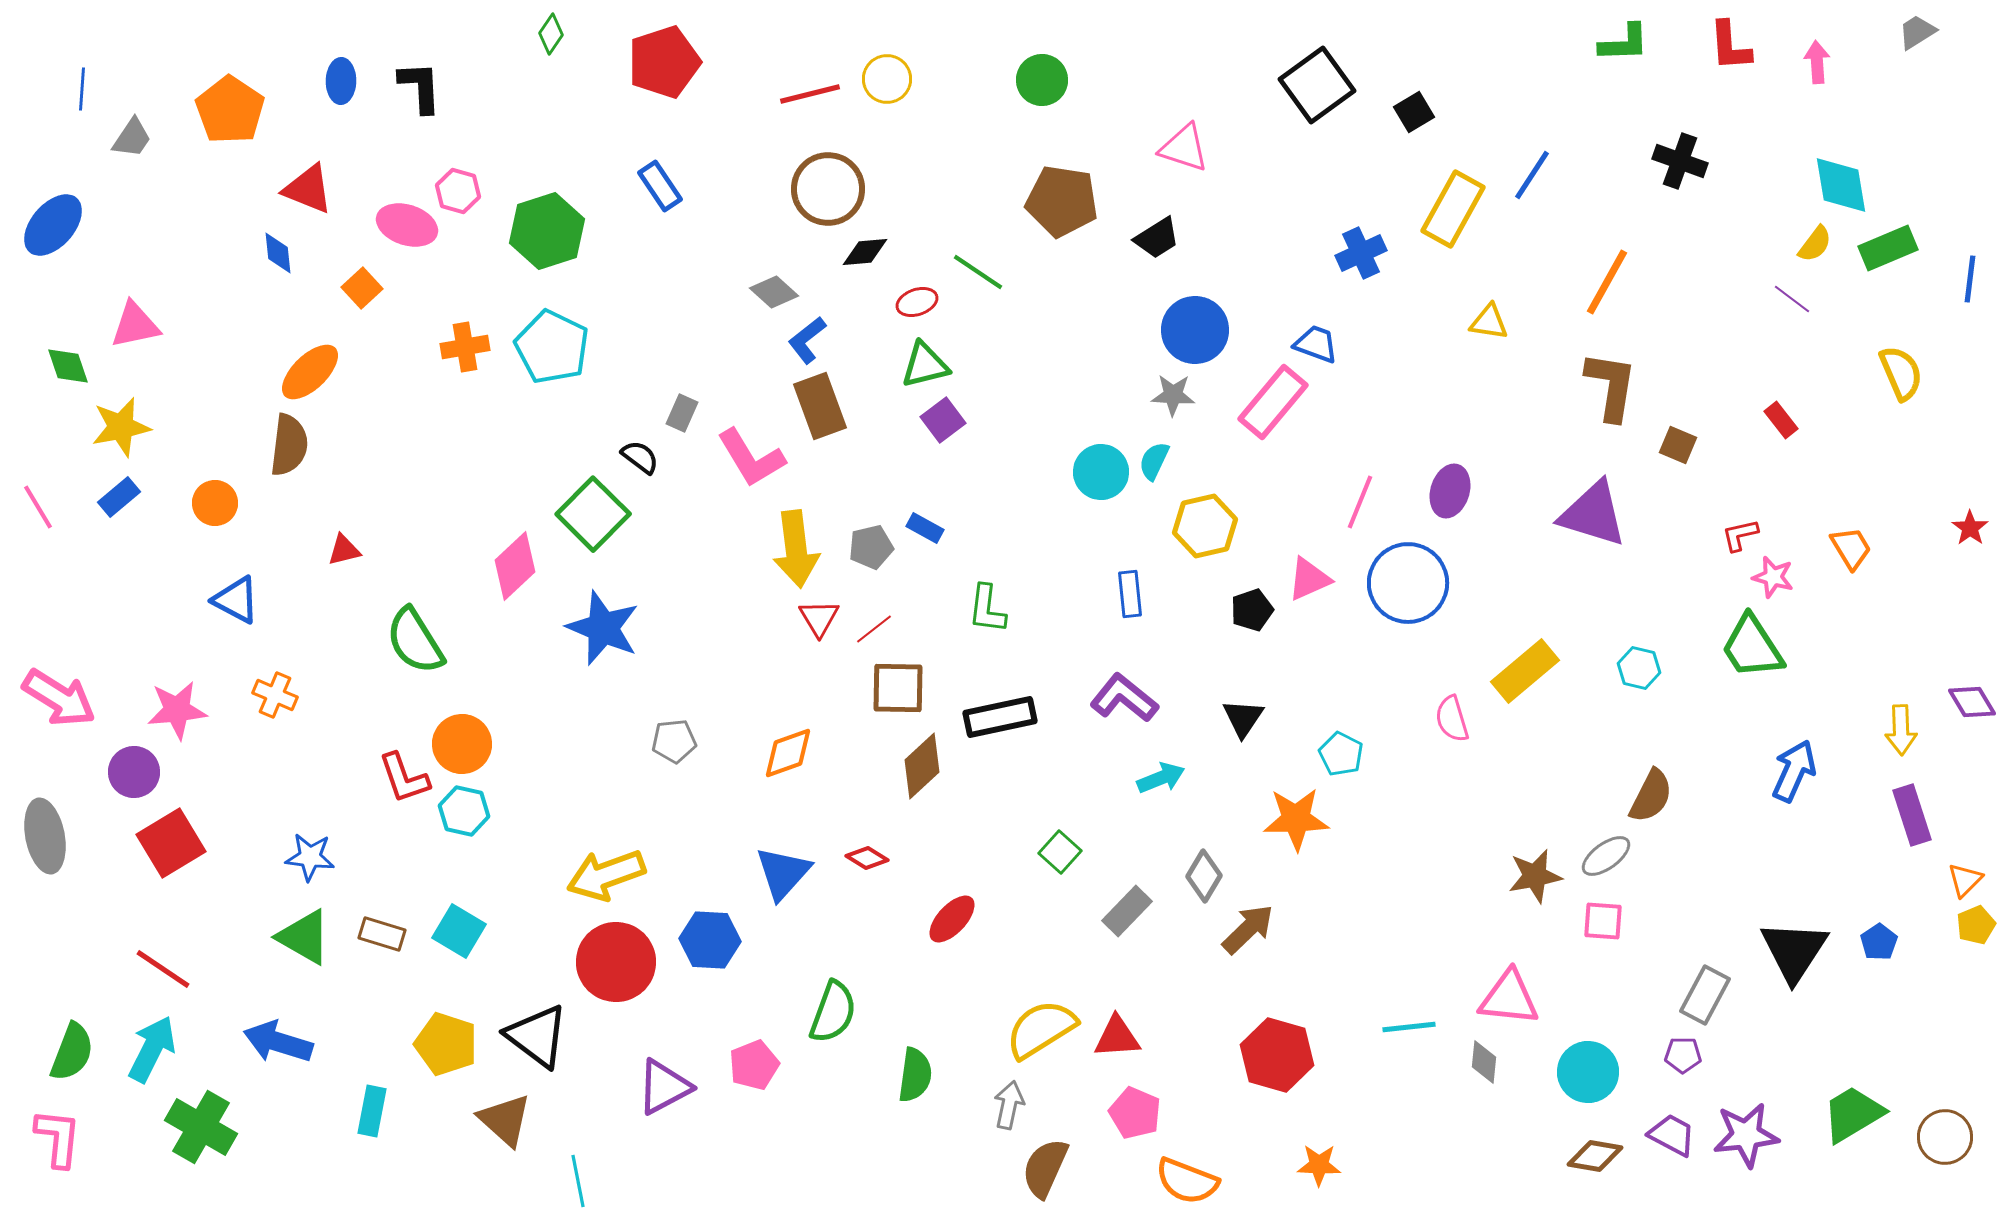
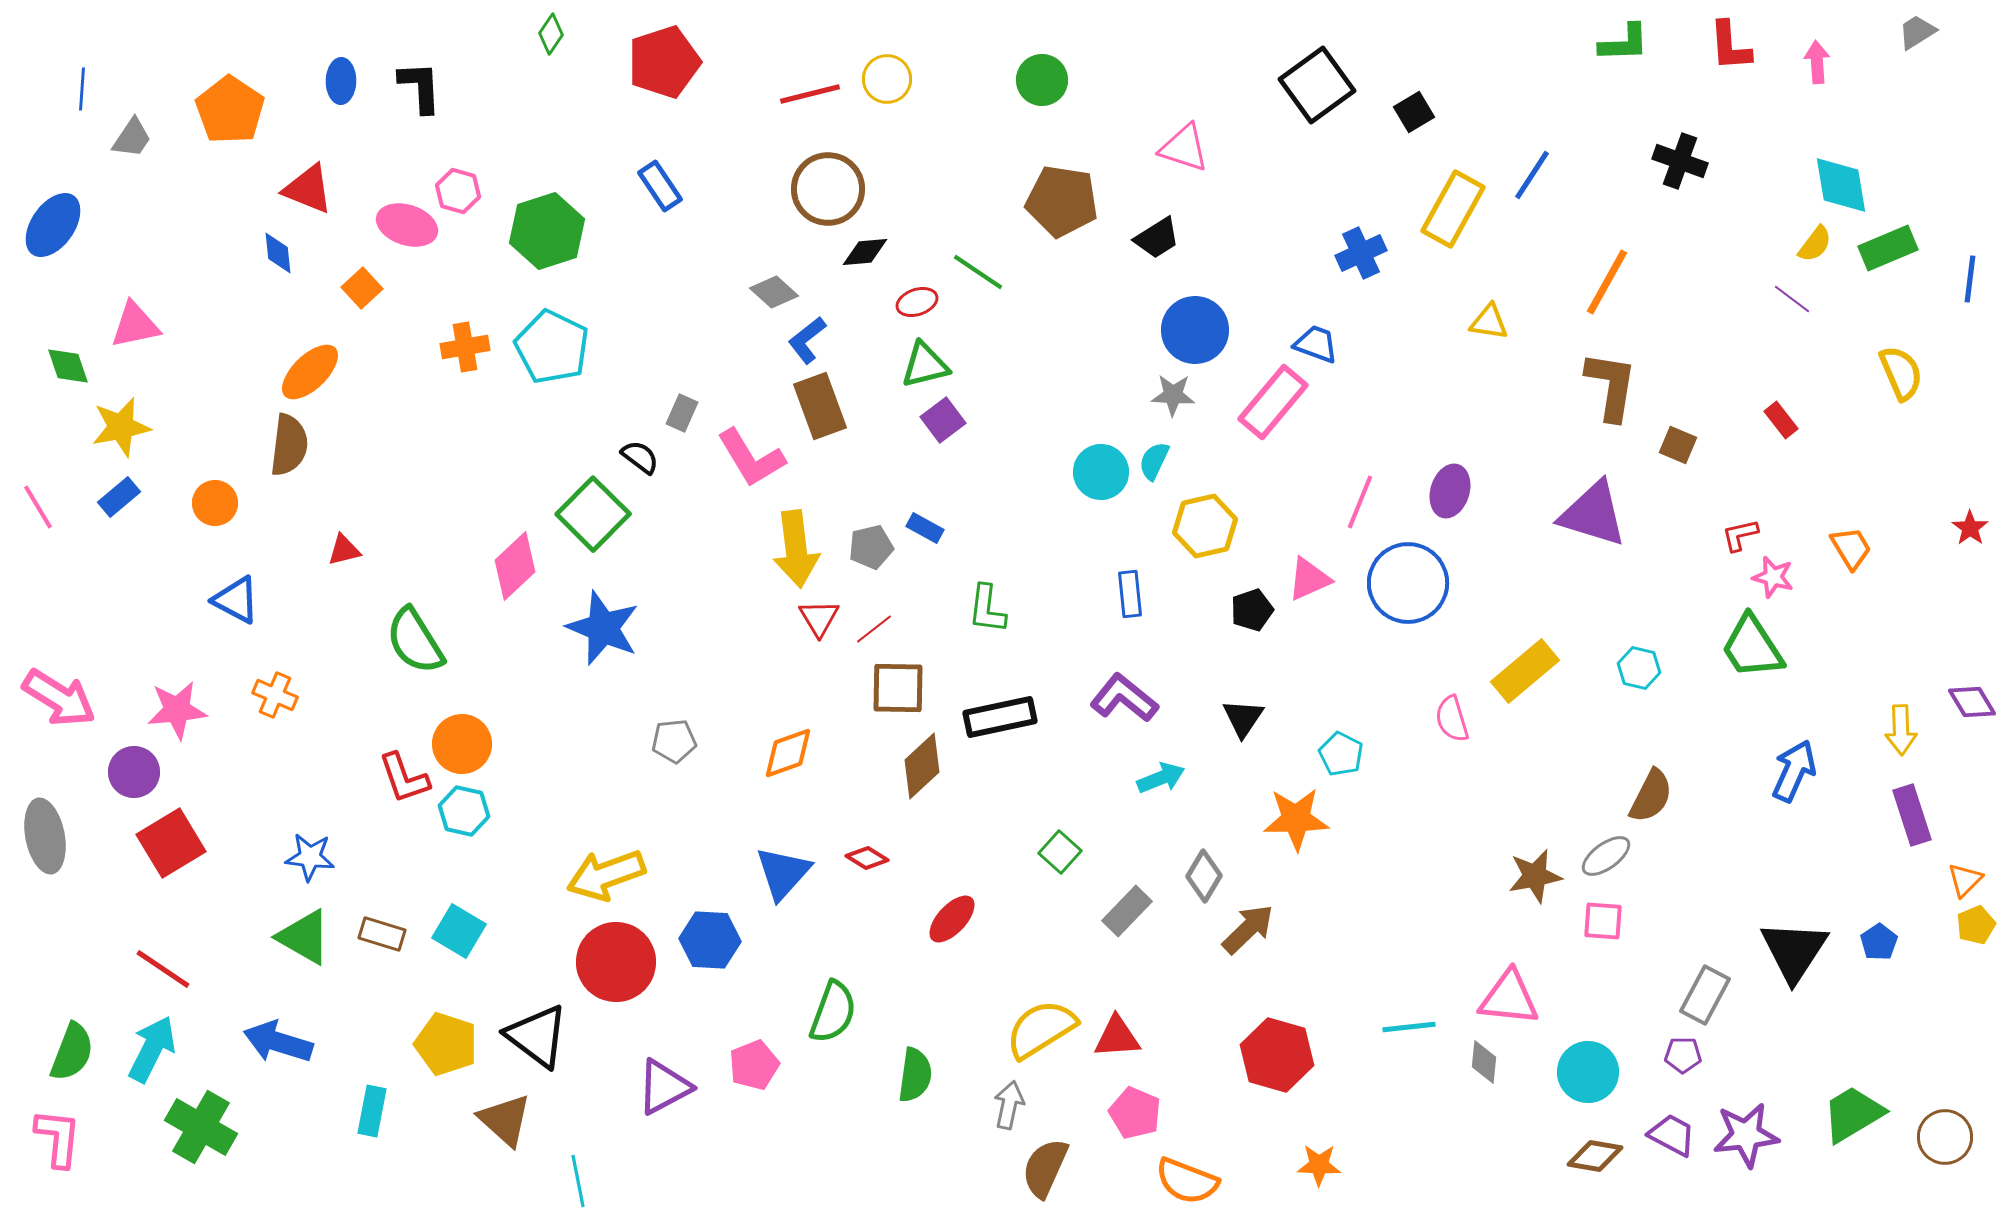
blue ellipse at (53, 225): rotated 6 degrees counterclockwise
